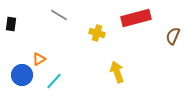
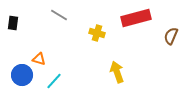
black rectangle: moved 2 px right, 1 px up
brown semicircle: moved 2 px left
orange triangle: rotated 48 degrees clockwise
